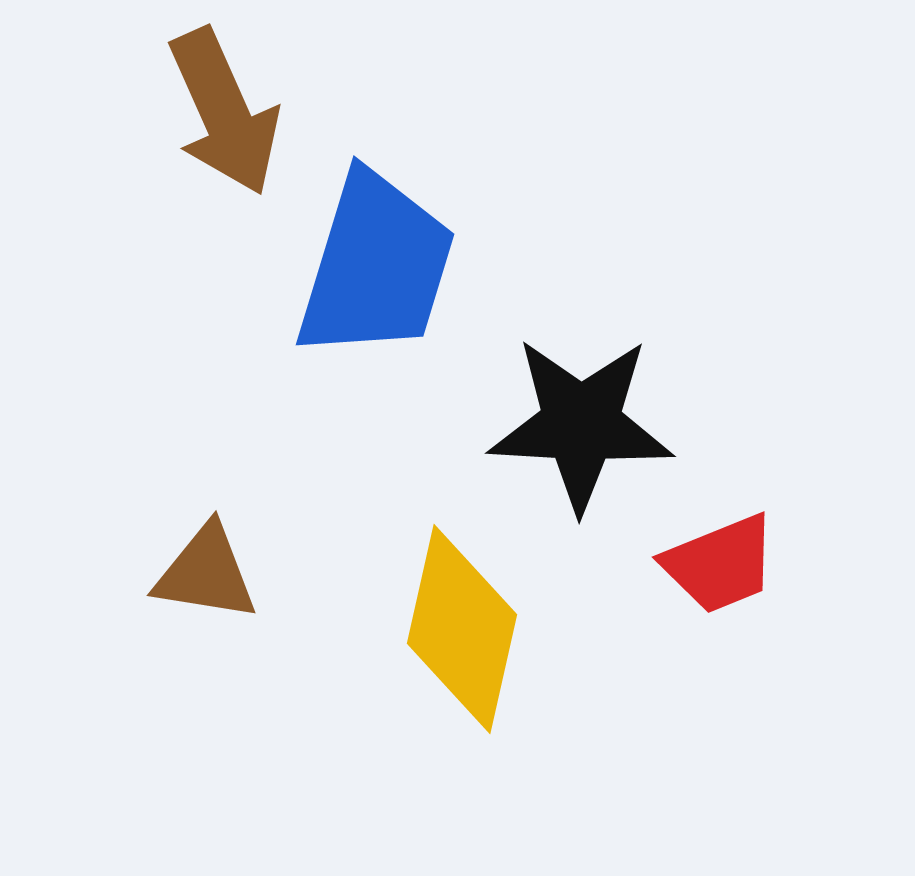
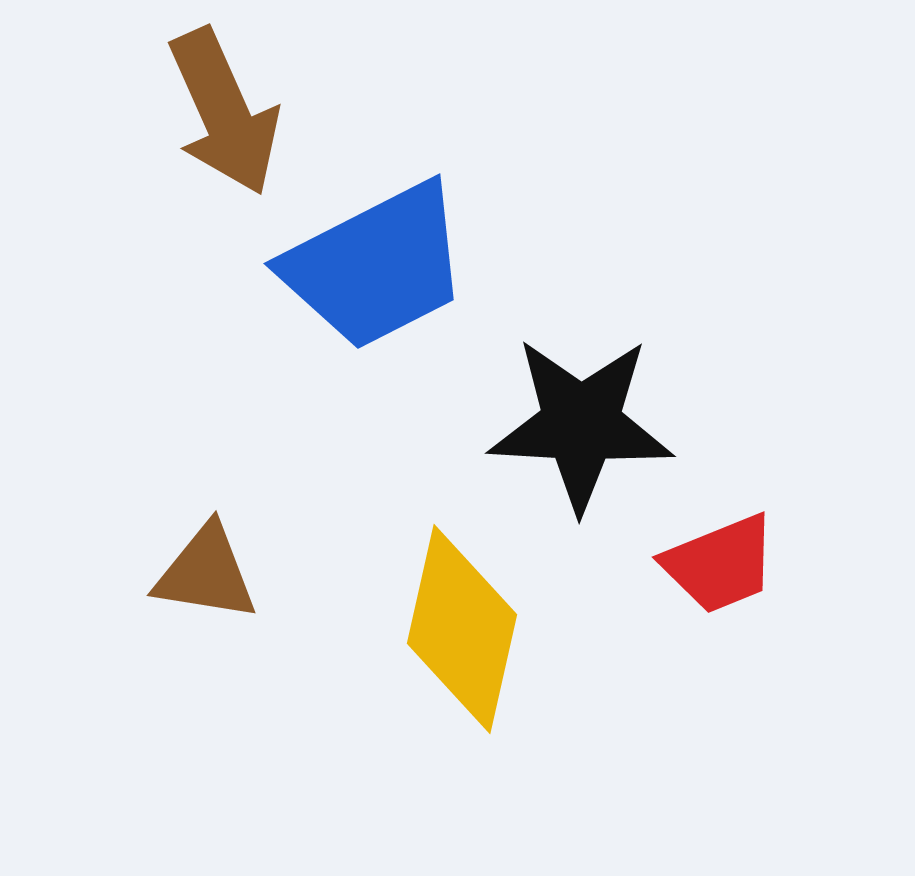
blue trapezoid: rotated 46 degrees clockwise
